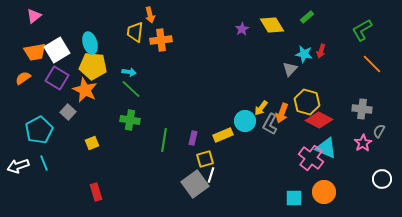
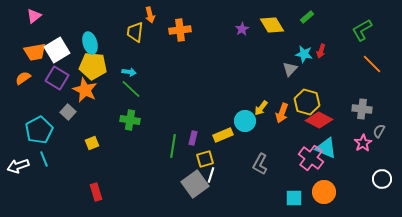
orange cross at (161, 40): moved 19 px right, 10 px up
gray L-shape at (270, 124): moved 10 px left, 40 px down
green line at (164, 140): moved 9 px right, 6 px down
cyan line at (44, 163): moved 4 px up
